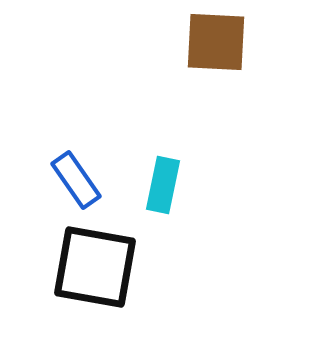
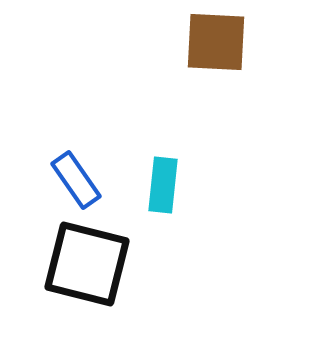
cyan rectangle: rotated 6 degrees counterclockwise
black square: moved 8 px left, 3 px up; rotated 4 degrees clockwise
